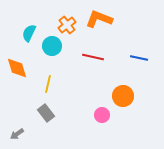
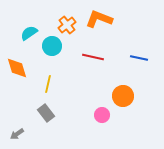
cyan semicircle: rotated 30 degrees clockwise
